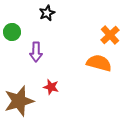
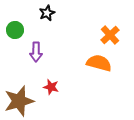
green circle: moved 3 px right, 2 px up
